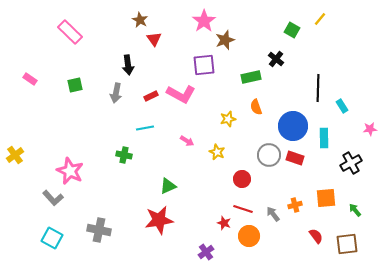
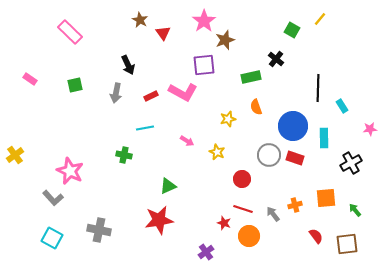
red triangle at (154, 39): moved 9 px right, 6 px up
black arrow at (128, 65): rotated 18 degrees counterclockwise
pink L-shape at (181, 94): moved 2 px right, 2 px up
